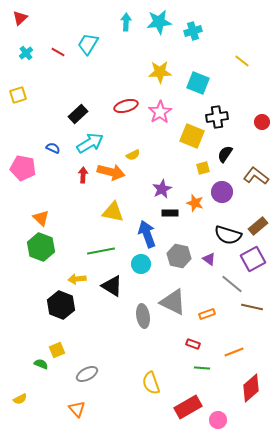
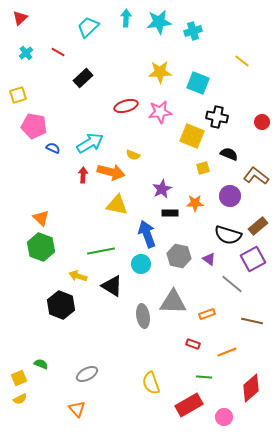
cyan arrow at (126, 22): moved 4 px up
cyan trapezoid at (88, 44): moved 17 px up; rotated 15 degrees clockwise
pink star at (160, 112): rotated 25 degrees clockwise
black rectangle at (78, 114): moved 5 px right, 36 px up
black cross at (217, 117): rotated 20 degrees clockwise
black semicircle at (225, 154): moved 4 px right; rotated 78 degrees clockwise
yellow semicircle at (133, 155): rotated 48 degrees clockwise
pink pentagon at (23, 168): moved 11 px right, 42 px up
purple circle at (222, 192): moved 8 px right, 4 px down
orange star at (195, 203): rotated 18 degrees counterclockwise
yellow triangle at (113, 212): moved 4 px right, 7 px up
yellow arrow at (77, 279): moved 1 px right, 3 px up; rotated 24 degrees clockwise
gray triangle at (173, 302): rotated 24 degrees counterclockwise
brown line at (252, 307): moved 14 px down
yellow square at (57, 350): moved 38 px left, 28 px down
orange line at (234, 352): moved 7 px left
green line at (202, 368): moved 2 px right, 9 px down
red rectangle at (188, 407): moved 1 px right, 2 px up
pink circle at (218, 420): moved 6 px right, 3 px up
